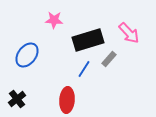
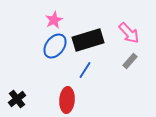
pink star: rotated 30 degrees counterclockwise
blue ellipse: moved 28 px right, 9 px up
gray rectangle: moved 21 px right, 2 px down
blue line: moved 1 px right, 1 px down
